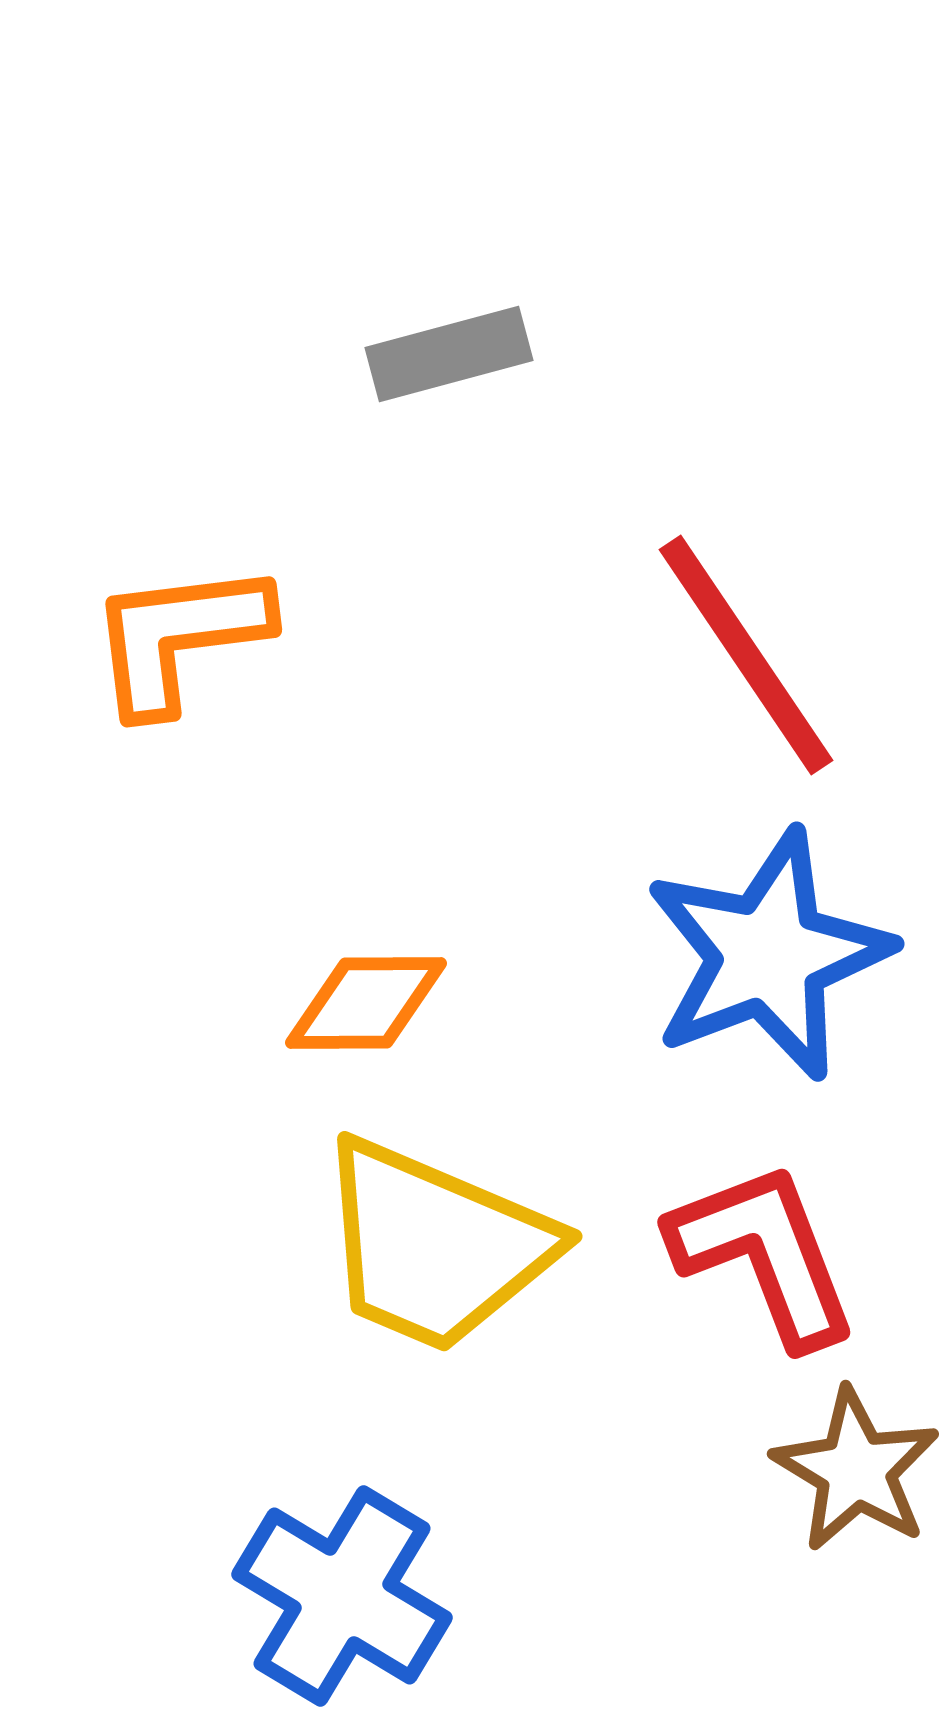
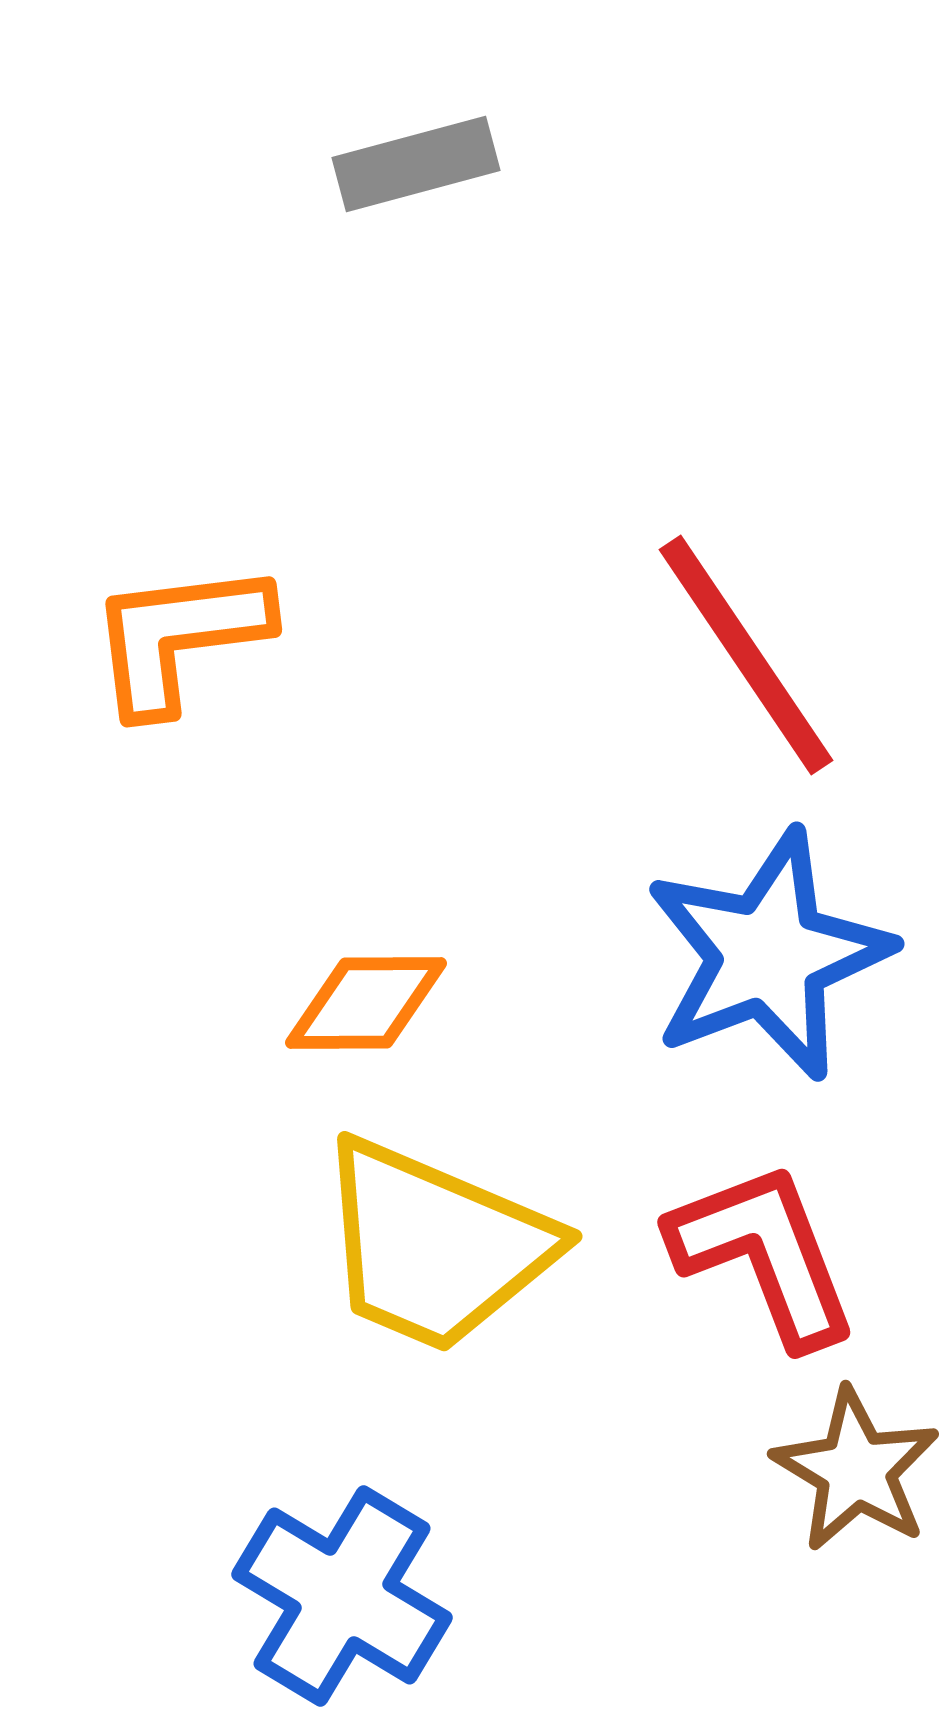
gray rectangle: moved 33 px left, 190 px up
